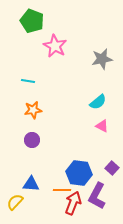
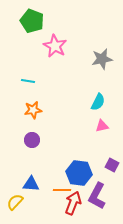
cyan semicircle: rotated 24 degrees counterclockwise
pink triangle: rotated 40 degrees counterclockwise
purple square: moved 3 px up; rotated 16 degrees counterclockwise
